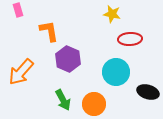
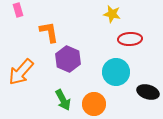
orange L-shape: moved 1 px down
